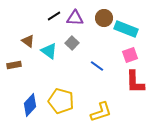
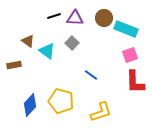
black line: rotated 16 degrees clockwise
cyan triangle: moved 2 px left
blue line: moved 6 px left, 9 px down
